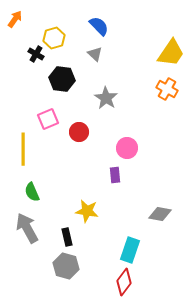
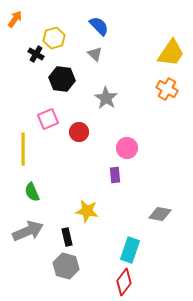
gray arrow: moved 1 px right, 3 px down; rotated 96 degrees clockwise
